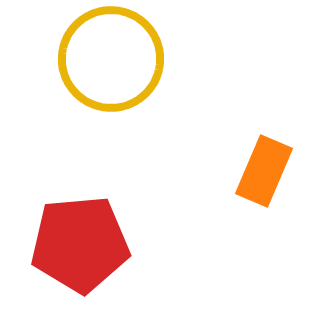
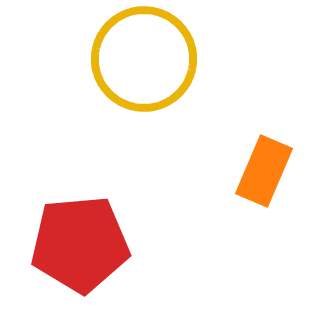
yellow circle: moved 33 px right
